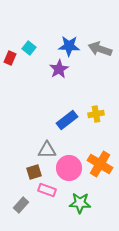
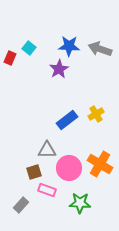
yellow cross: rotated 21 degrees counterclockwise
